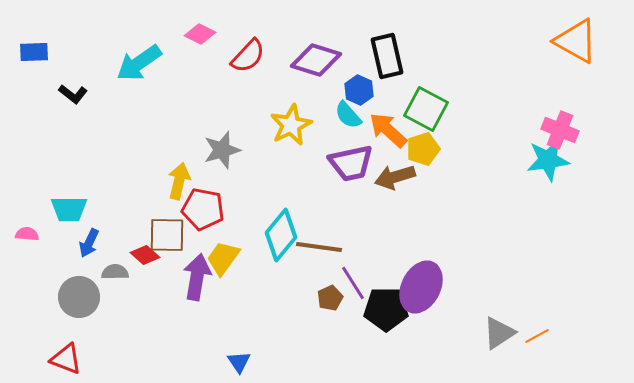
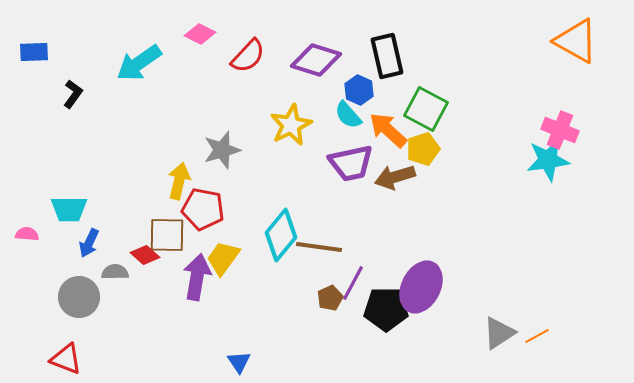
black L-shape: rotated 92 degrees counterclockwise
purple line: rotated 60 degrees clockwise
